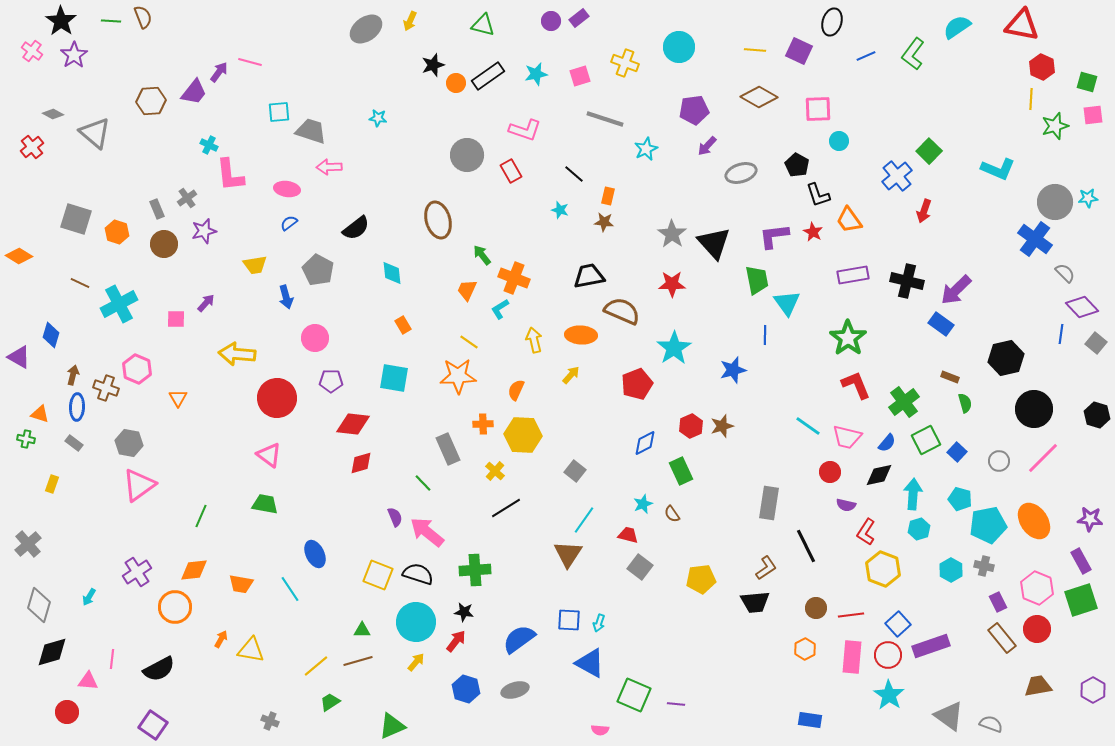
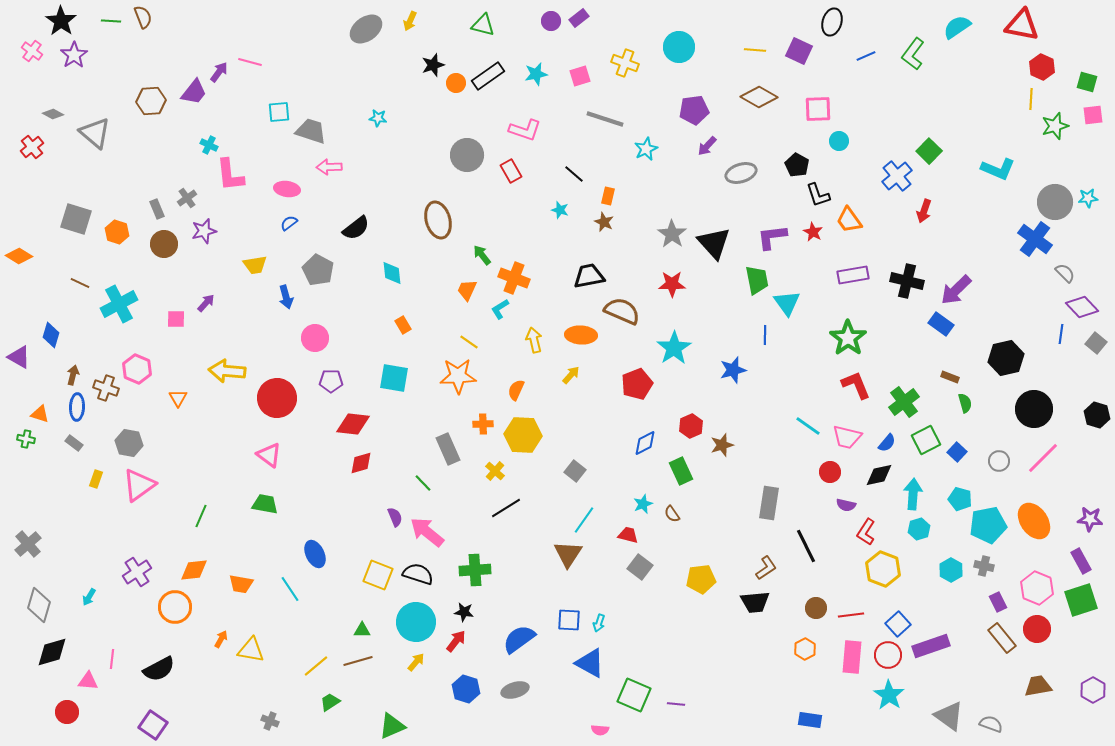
brown star at (604, 222): rotated 18 degrees clockwise
purple L-shape at (774, 236): moved 2 px left, 1 px down
yellow arrow at (237, 354): moved 10 px left, 17 px down
brown star at (722, 426): moved 19 px down
yellow rectangle at (52, 484): moved 44 px right, 5 px up
